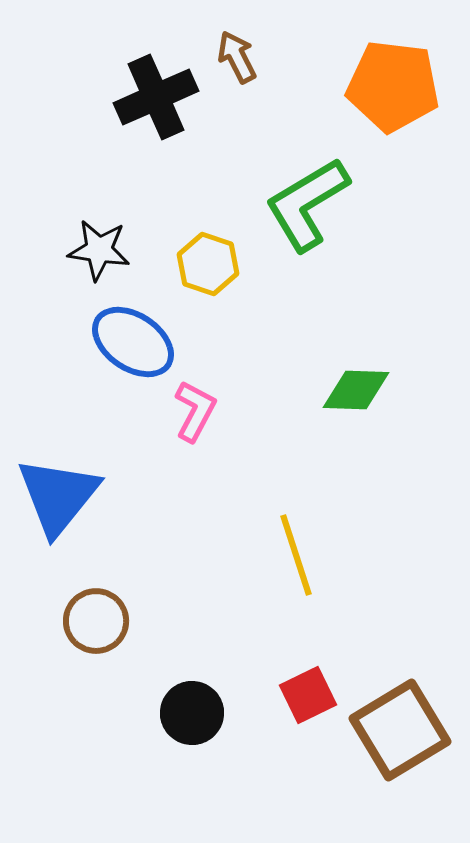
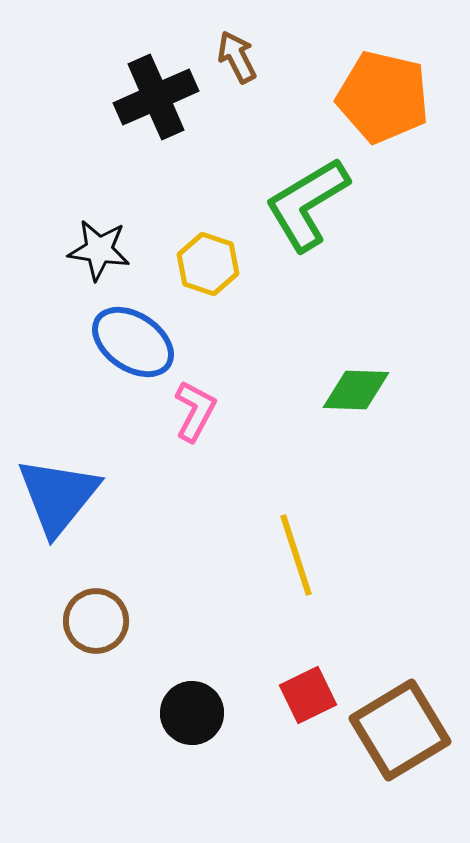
orange pentagon: moved 10 px left, 11 px down; rotated 6 degrees clockwise
